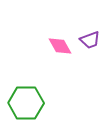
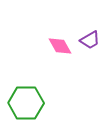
purple trapezoid: rotated 10 degrees counterclockwise
